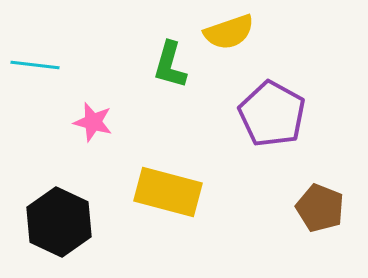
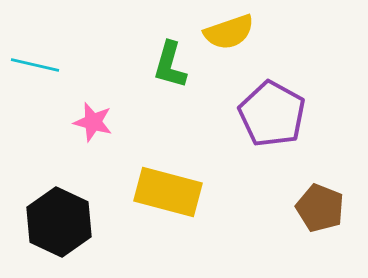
cyan line: rotated 6 degrees clockwise
